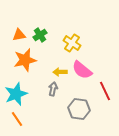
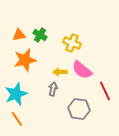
green cross: rotated 24 degrees counterclockwise
yellow cross: rotated 12 degrees counterclockwise
